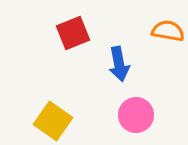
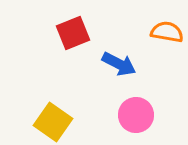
orange semicircle: moved 1 px left, 1 px down
blue arrow: rotated 52 degrees counterclockwise
yellow square: moved 1 px down
